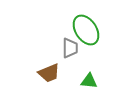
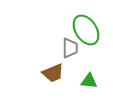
brown trapezoid: moved 4 px right
